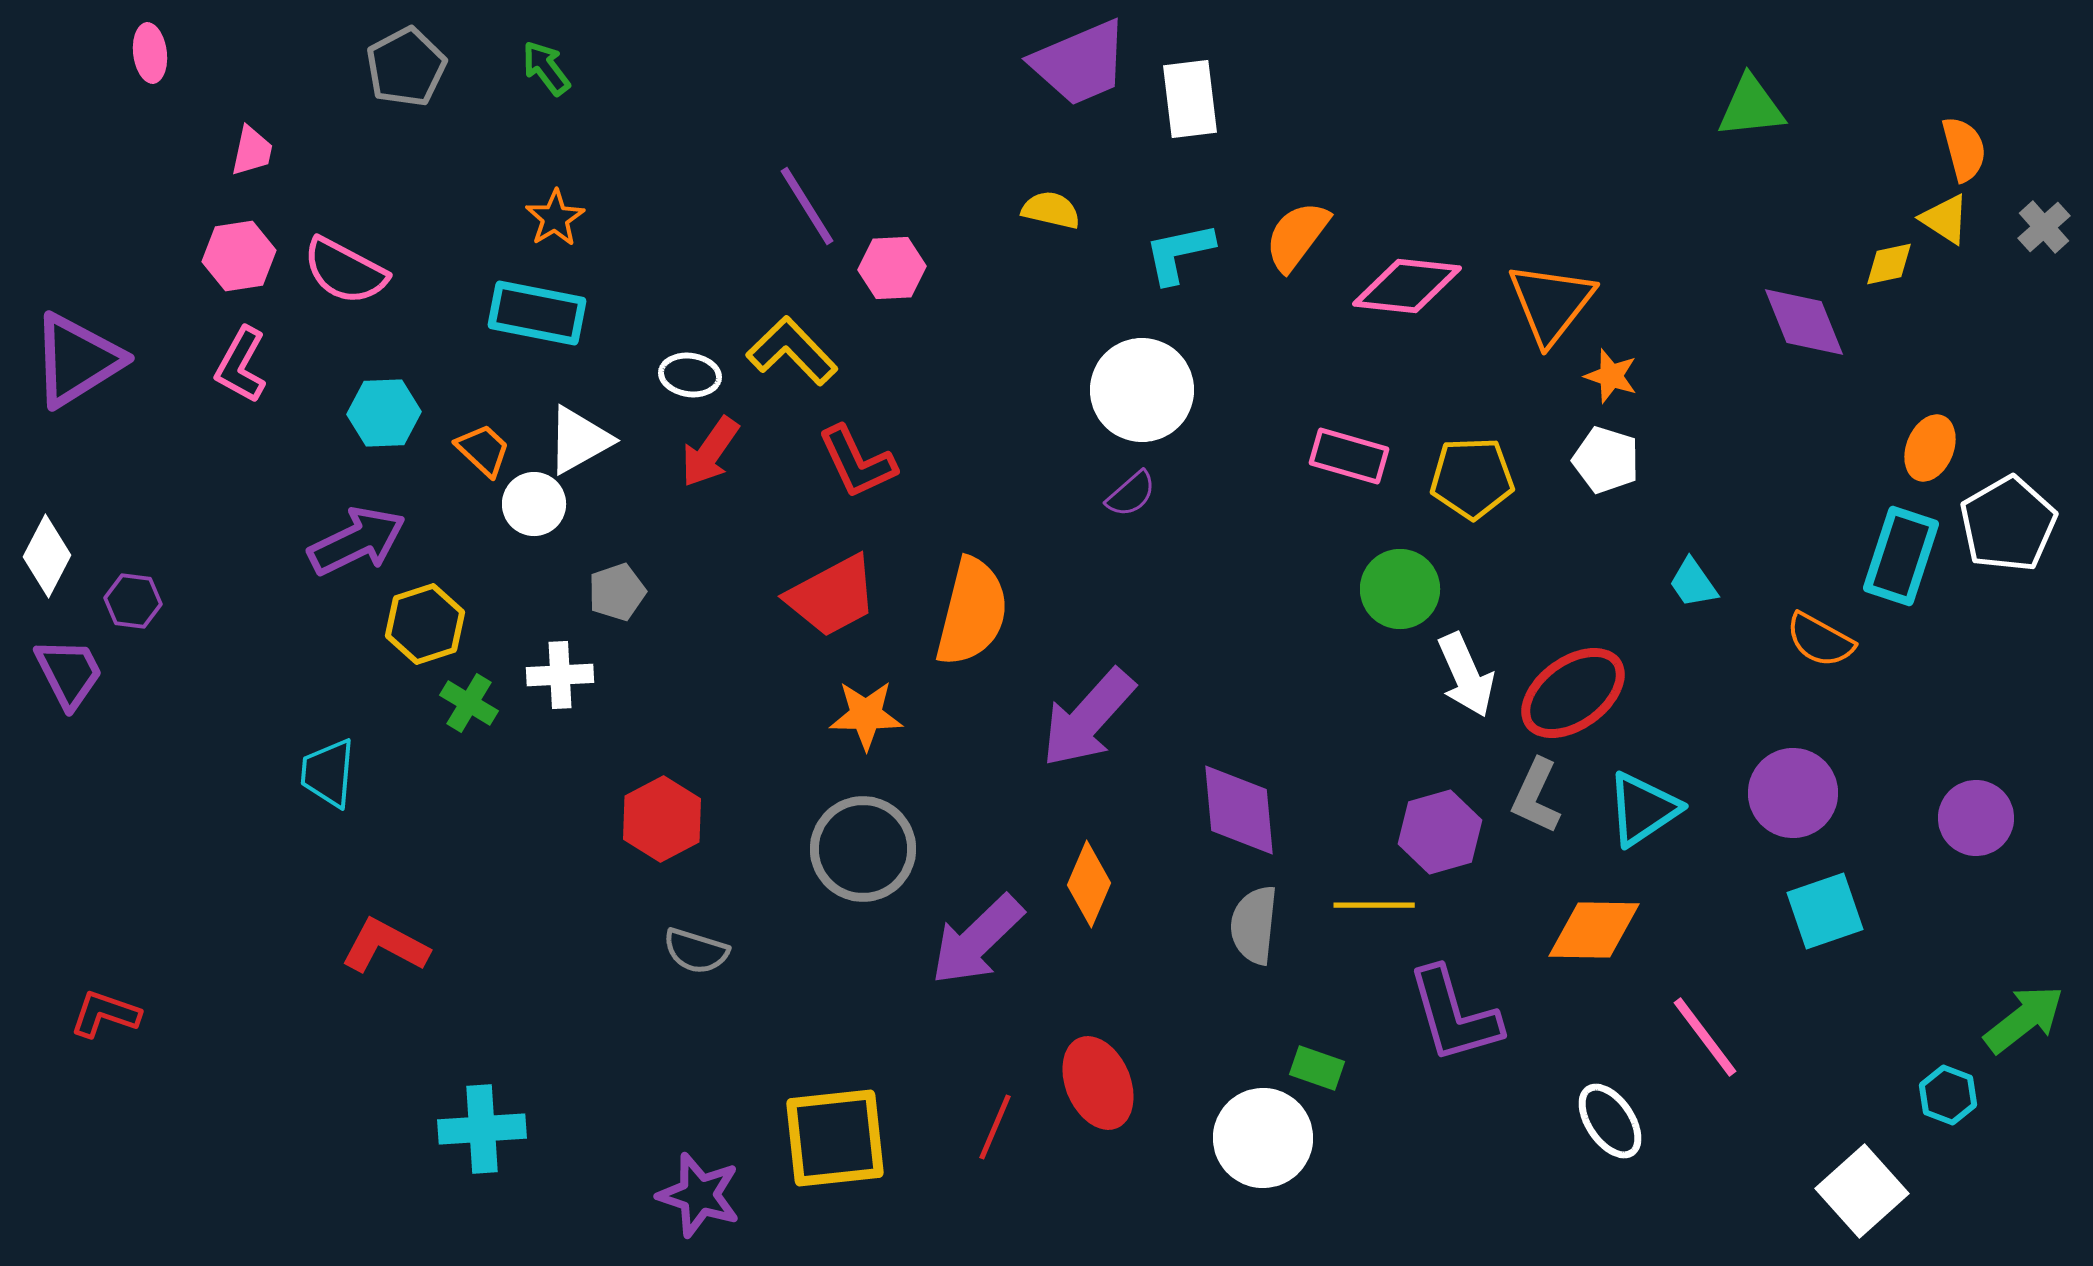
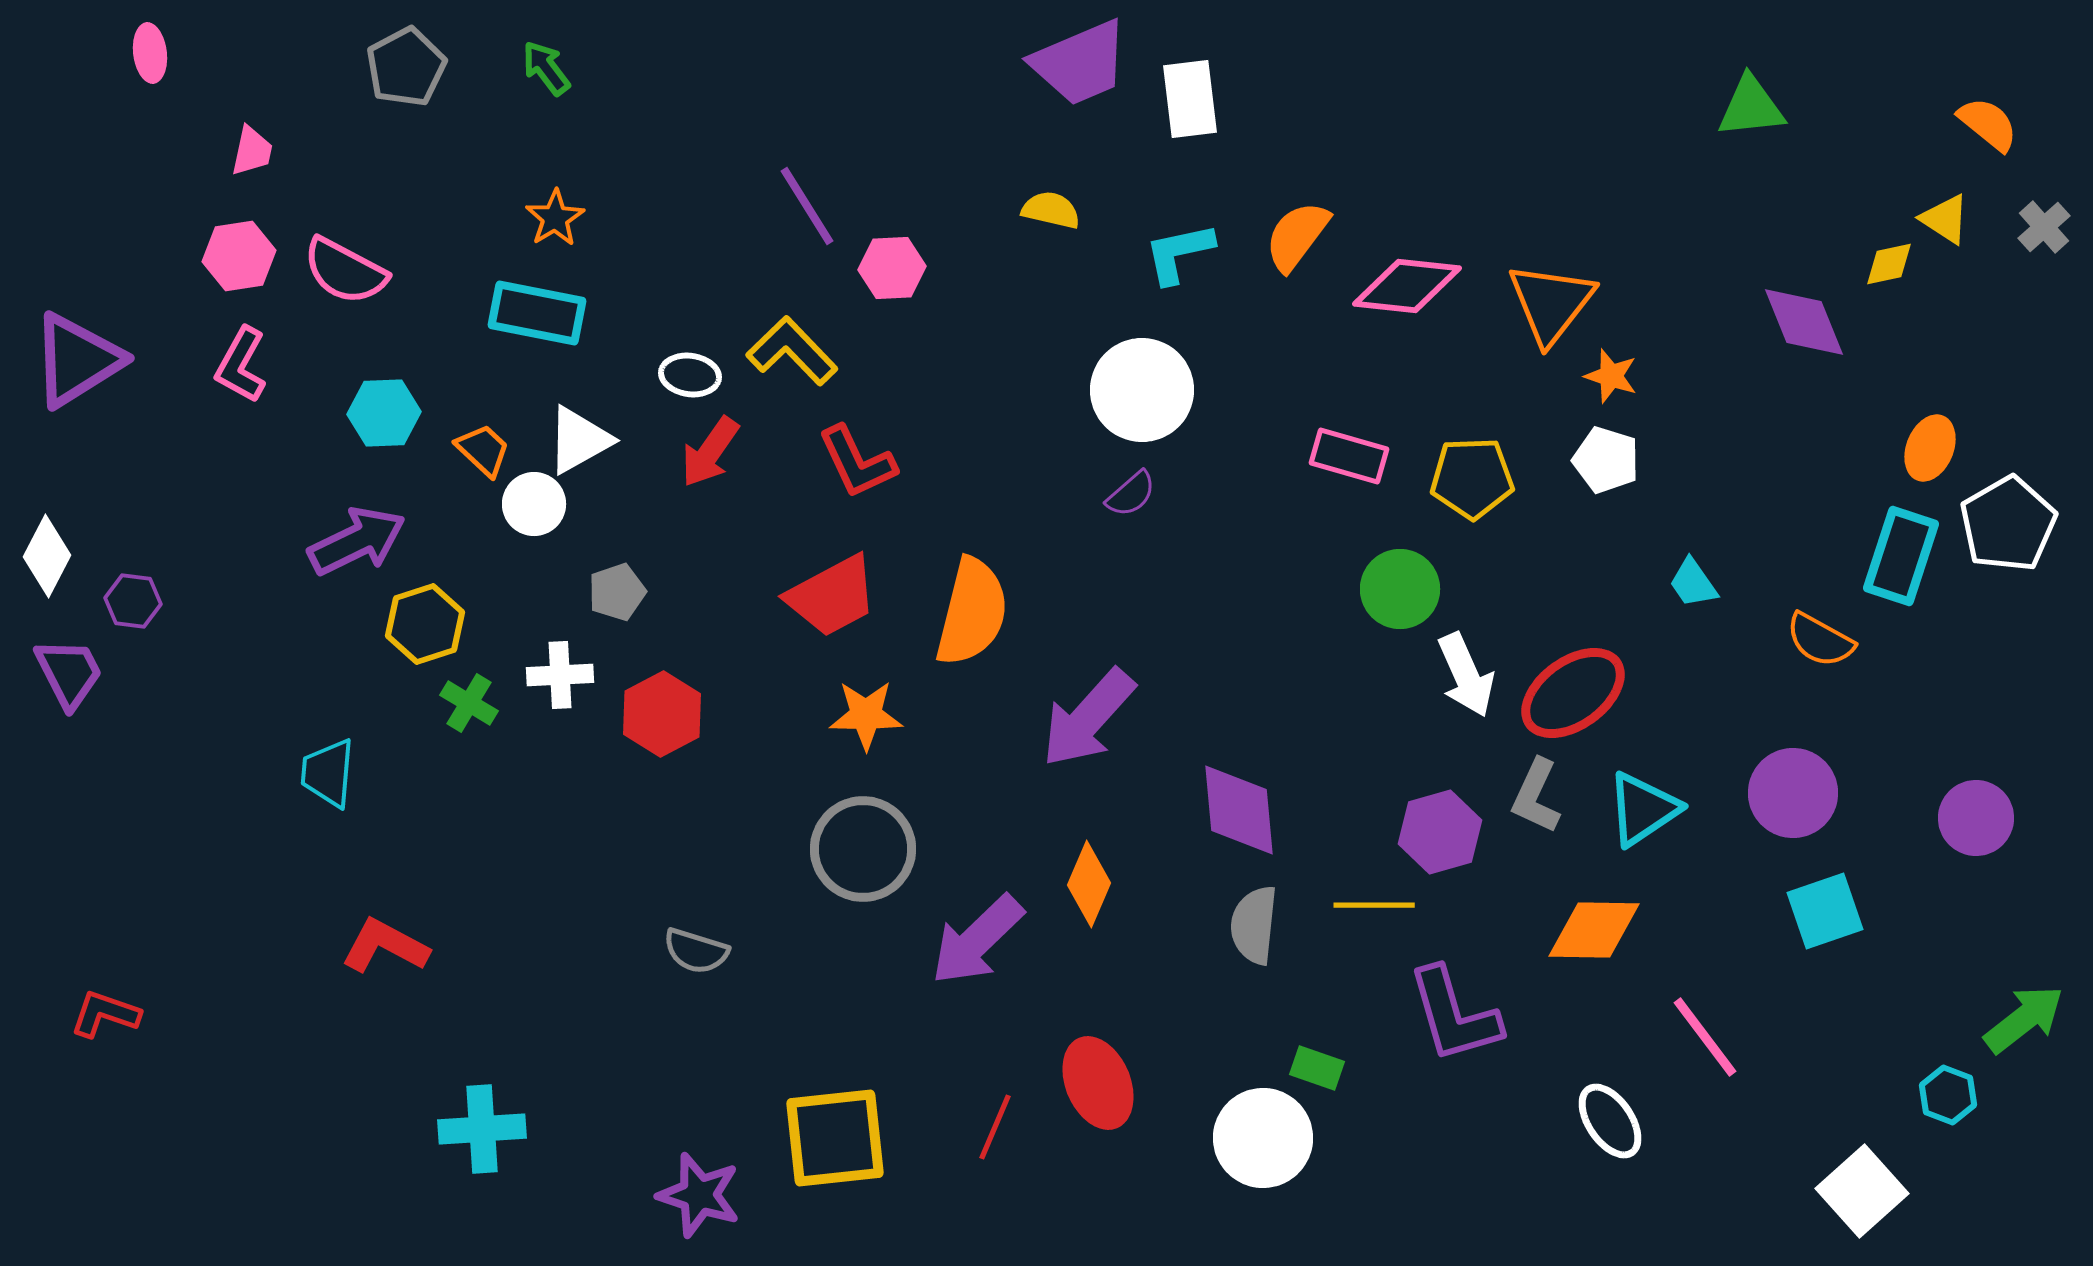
orange semicircle at (1964, 149): moved 24 px right, 25 px up; rotated 36 degrees counterclockwise
red hexagon at (662, 819): moved 105 px up
